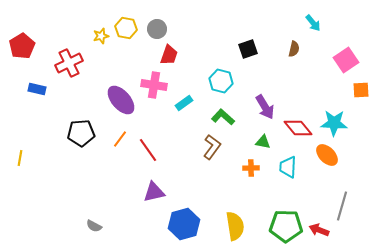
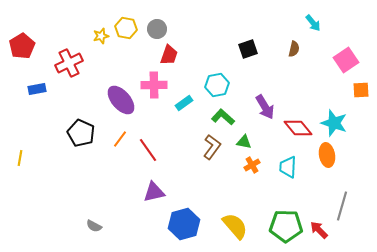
cyan hexagon: moved 4 px left, 4 px down; rotated 25 degrees counterclockwise
pink cross: rotated 10 degrees counterclockwise
blue rectangle: rotated 24 degrees counterclockwise
cyan star: rotated 16 degrees clockwise
black pentagon: rotated 28 degrees clockwise
green triangle: moved 19 px left
orange ellipse: rotated 35 degrees clockwise
orange cross: moved 1 px right, 3 px up; rotated 28 degrees counterclockwise
yellow semicircle: rotated 32 degrees counterclockwise
red arrow: rotated 24 degrees clockwise
